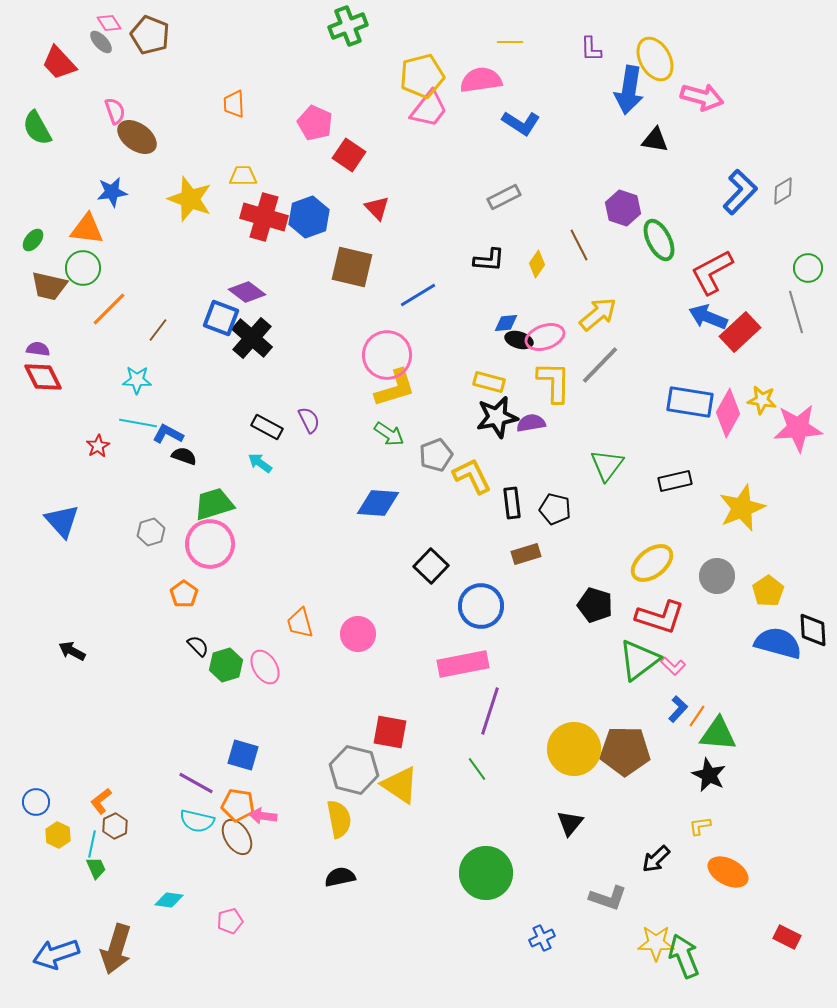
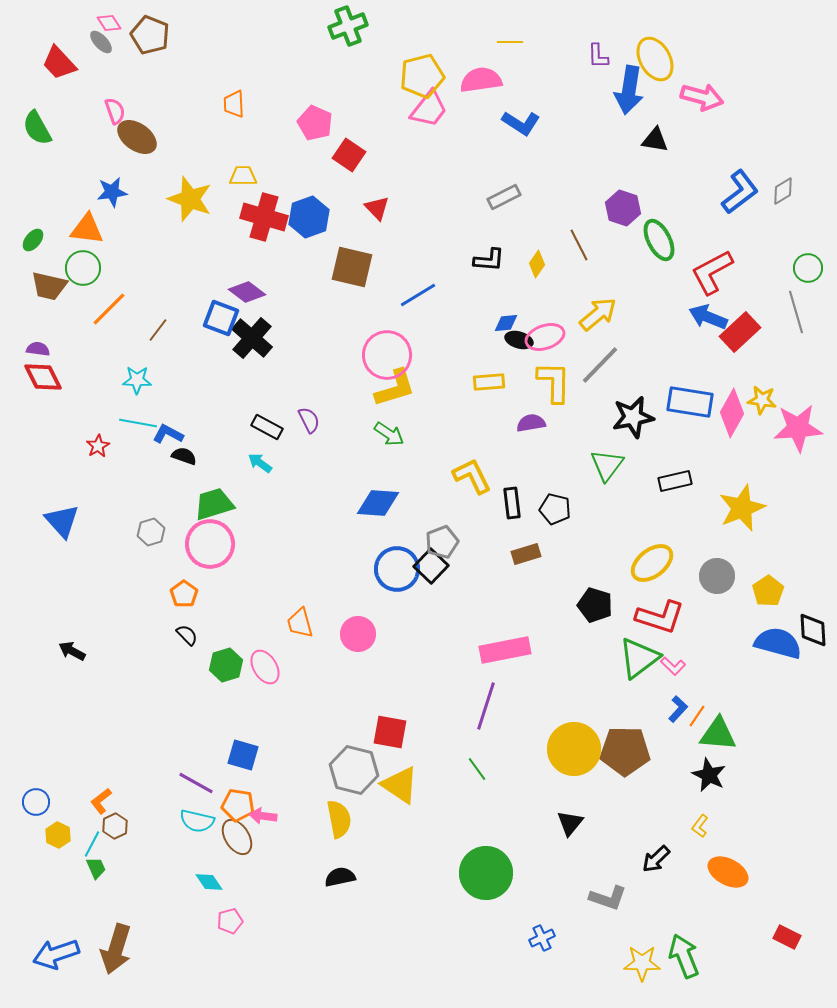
purple L-shape at (591, 49): moved 7 px right, 7 px down
blue L-shape at (740, 192): rotated 9 degrees clockwise
yellow rectangle at (489, 382): rotated 20 degrees counterclockwise
pink diamond at (728, 413): moved 4 px right
black star at (497, 417): moved 136 px right
gray pentagon at (436, 455): moved 6 px right, 87 px down
blue circle at (481, 606): moved 84 px left, 37 px up
black semicircle at (198, 646): moved 11 px left, 11 px up
green triangle at (639, 660): moved 2 px up
pink rectangle at (463, 664): moved 42 px right, 14 px up
purple line at (490, 711): moved 4 px left, 5 px up
yellow L-shape at (700, 826): rotated 45 degrees counterclockwise
cyan line at (92, 844): rotated 16 degrees clockwise
cyan diamond at (169, 900): moved 40 px right, 18 px up; rotated 48 degrees clockwise
yellow star at (656, 943): moved 14 px left, 20 px down
